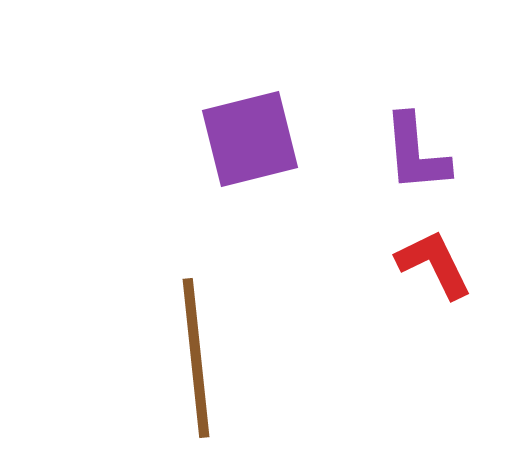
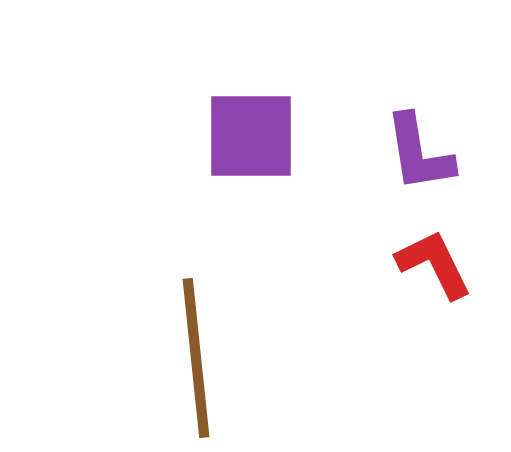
purple square: moved 1 px right, 3 px up; rotated 14 degrees clockwise
purple L-shape: moved 3 px right; rotated 4 degrees counterclockwise
